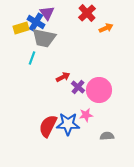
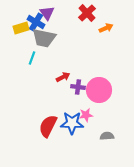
purple cross: rotated 32 degrees counterclockwise
blue star: moved 4 px right, 1 px up
